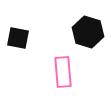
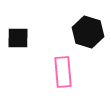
black square: rotated 10 degrees counterclockwise
